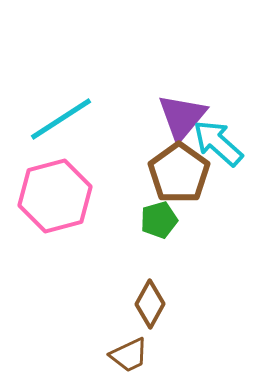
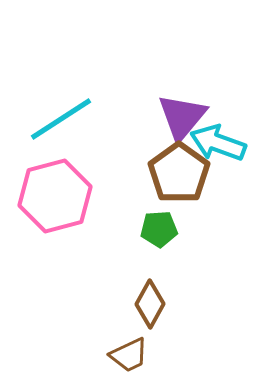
cyan arrow: rotated 22 degrees counterclockwise
green pentagon: moved 9 px down; rotated 12 degrees clockwise
